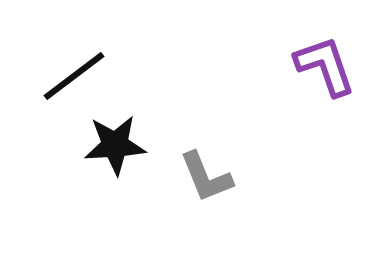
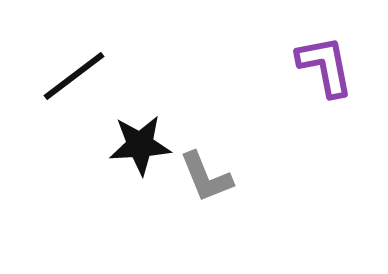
purple L-shape: rotated 8 degrees clockwise
black star: moved 25 px right
